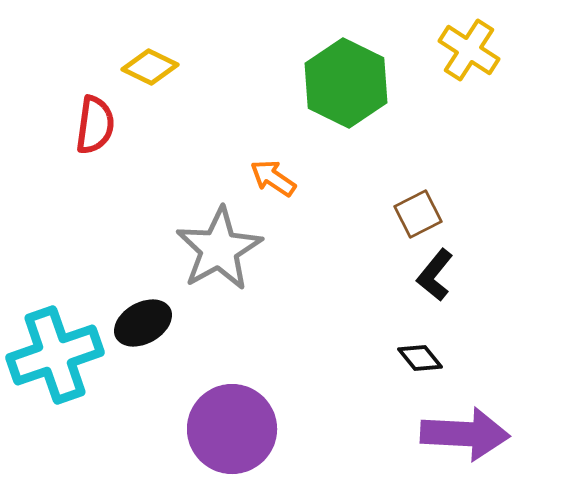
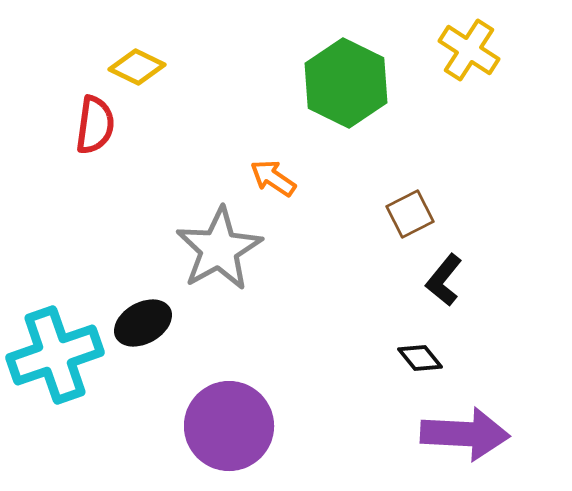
yellow diamond: moved 13 px left
brown square: moved 8 px left
black L-shape: moved 9 px right, 5 px down
purple circle: moved 3 px left, 3 px up
